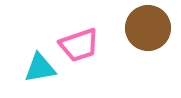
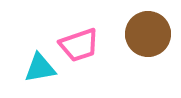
brown circle: moved 6 px down
